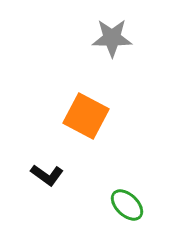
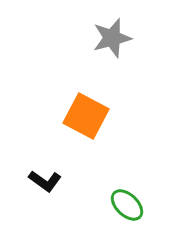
gray star: rotated 15 degrees counterclockwise
black L-shape: moved 2 px left, 6 px down
